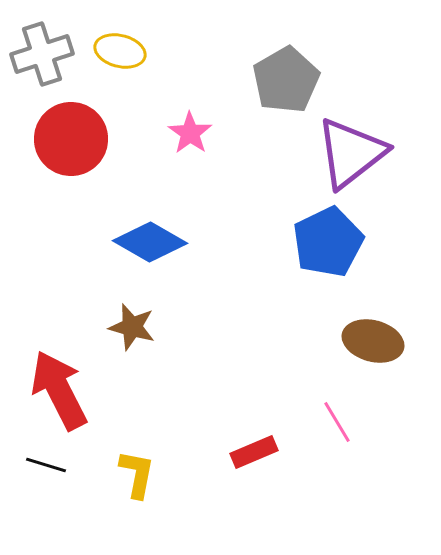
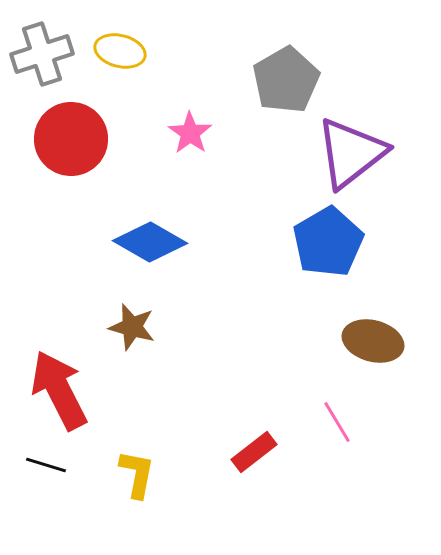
blue pentagon: rotated 4 degrees counterclockwise
red rectangle: rotated 15 degrees counterclockwise
